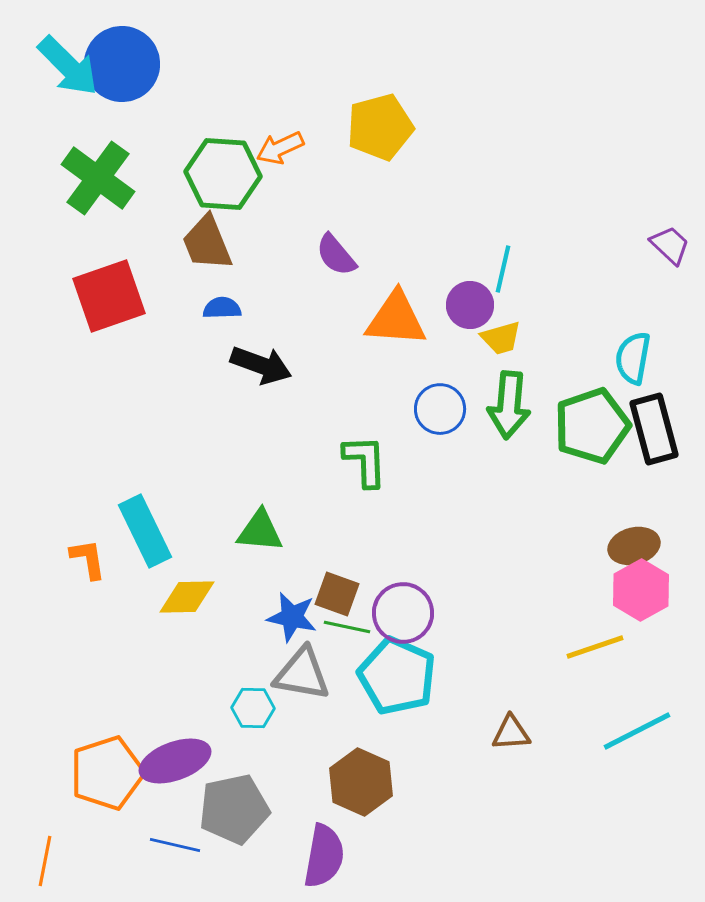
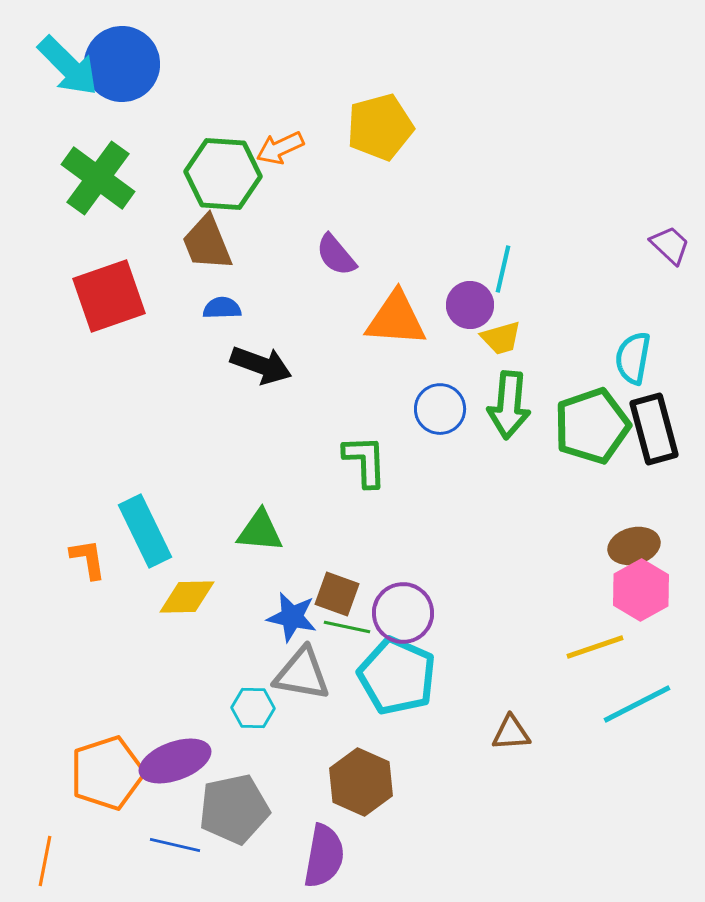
cyan line at (637, 731): moved 27 px up
